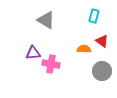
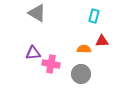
gray triangle: moved 9 px left, 7 px up
red triangle: rotated 40 degrees counterclockwise
gray circle: moved 21 px left, 3 px down
